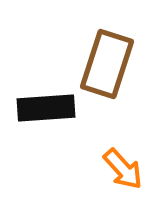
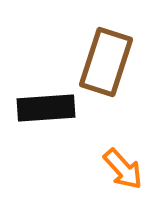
brown rectangle: moved 1 px left, 2 px up
